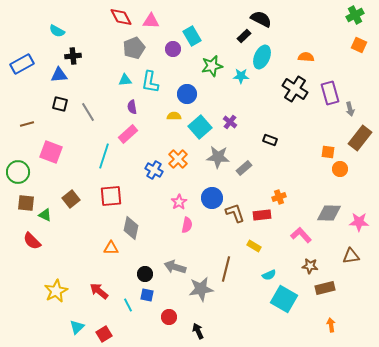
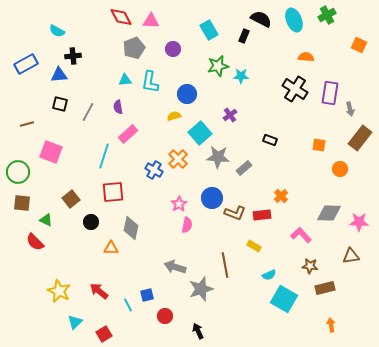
green cross at (355, 15): moved 28 px left
cyan rectangle at (192, 36): moved 17 px right, 6 px up
black rectangle at (244, 36): rotated 24 degrees counterclockwise
cyan ellipse at (262, 57): moved 32 px right, 37 px up; rotated 45 degrees counterclockwise
blue rectangle at (22, 64): moved 4 px right
green star at (212, 66): moved 6 px right
purple rectangle at (330, 93): rotated 25 degrees clockwise
purple semicircle at (132, 107): moved 14 px left
gray line at (88, 112): rotated 60 degrees clockwise
yellow semicircle at (174, 116): rotated 16 degrees counterclockwise
purple cross at (230, 122): moved 7 px up; rotated 16 degrees clockwise
cyan square at (200, 127): moved 6 px down
orange square at (328, 152): moved 9 px left, 7 px up
red square at (111, 196): moved 2 px right, 4 px up
orange cross at (279, 197): moved 2 px right, 1 px up; rotated 24 degrees counterclockwise
pink star at (179, 202): moved 2 px down
brown square at (26, 203): moved 4 px left
brown L-shape at (235, 213): rotated 130 degrees clockwise
green triangle at (45, 215): moved 1 px right, 5 px down
red semicircle at (32, 241): moved 3 px right, 1 px down
brown line at (226, 269): moved 1 px left, 4 px up; rotated 25 degrees counterclockwise
black circle at (145, 274): moved 54 px left, 52 px up
gray star at (201, 289): rotated 10 degrees counterclockwise
yellow star at (56, 291): moved 3 px right; rotated 20 degrees counterclockwise
blue square at (147, 295): rotated 24 degrees counterclockwise
red circle at (169, 317): moved 4 px left, 1 px up
cyan triangle at (77, 327): moved 2 px left, 5 px up
